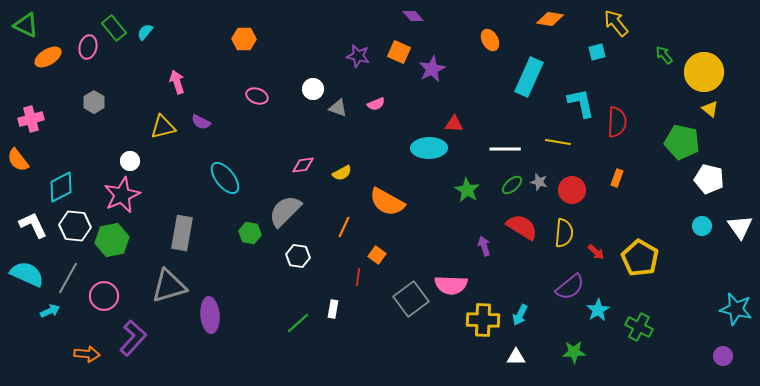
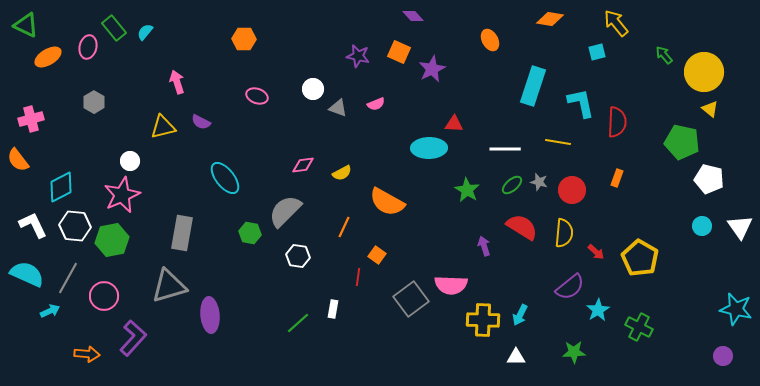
cyan rectangle at (529, 77): moved 4 px right, 9 px down; rotated 6 degrees counterclockwise
